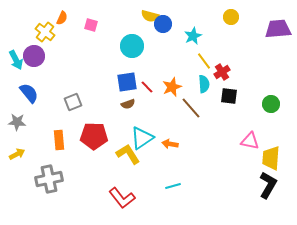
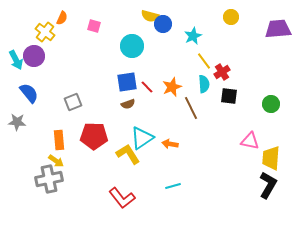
pink square: moved 3 px right, 1 px down
brown line: rotated 15 degrees clockwise
yellow arrow: moved 39 px right, 7 px down; rotated 63 degrees clockwise
